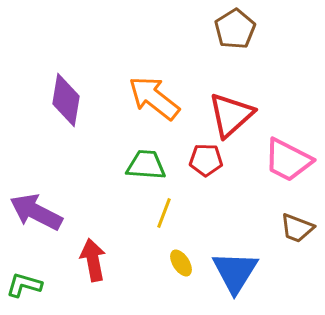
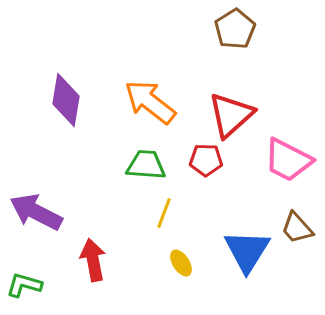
orange arrow: moved 4 px left, 4 px down
brown trapezoid: rotated 27 degrees clockwise
blue triangle: moved 12 px right, 21 px up
